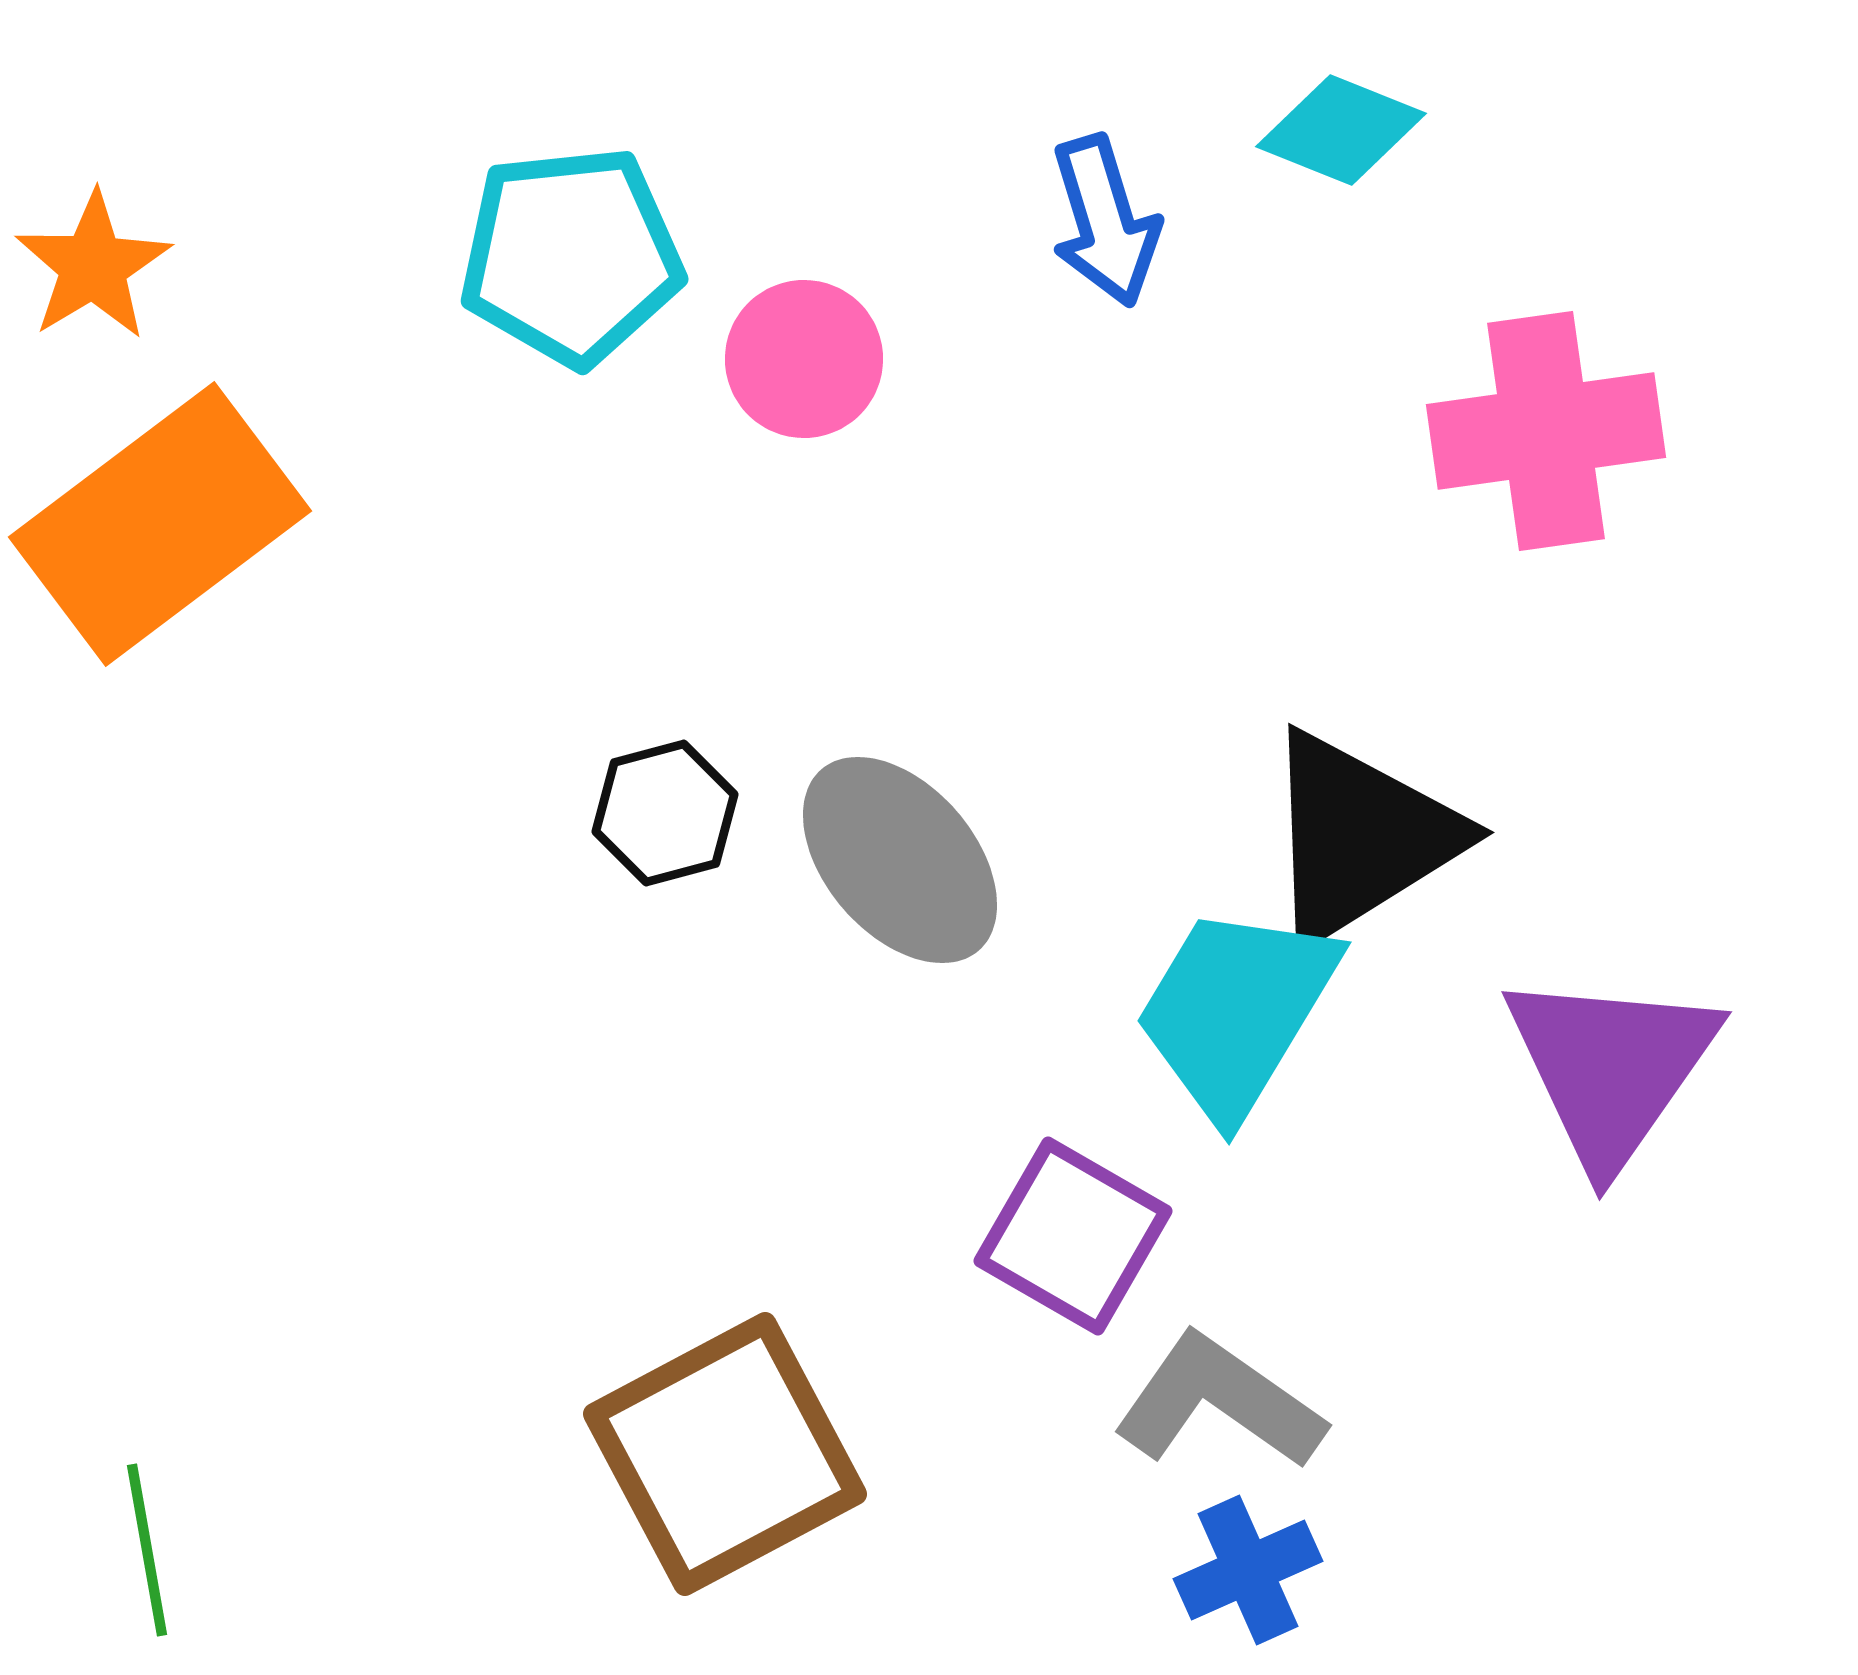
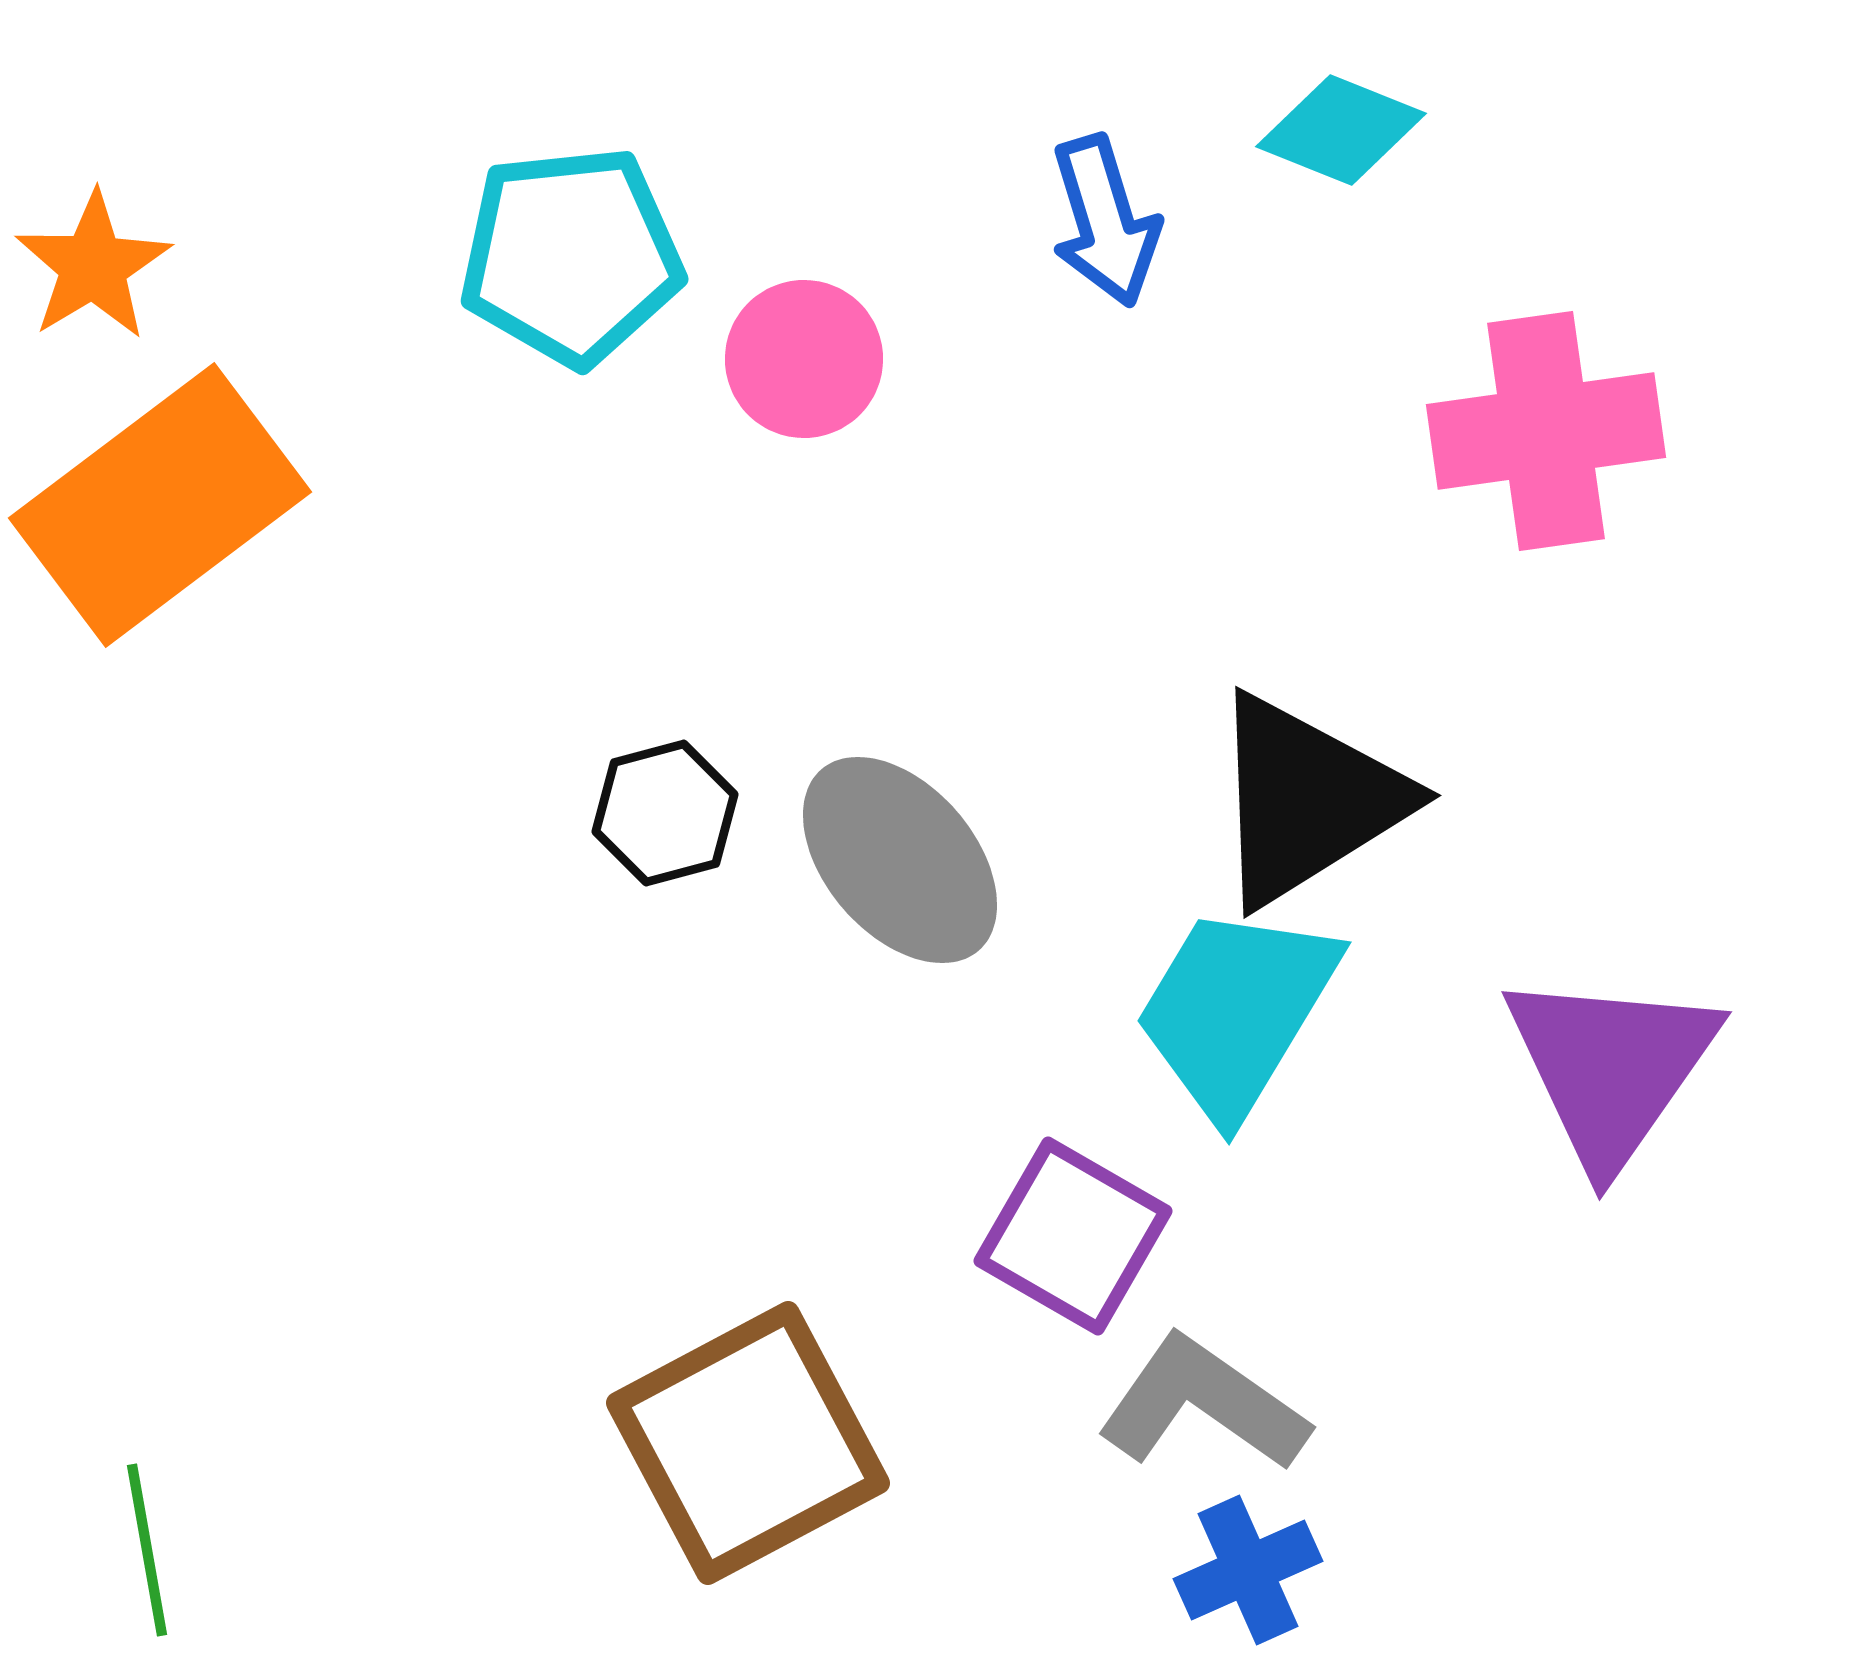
orange rectangle: moved 19 px up
black triangle: moved 53 px left, 37 px up
gray L-shape: moved 16 px left, 2 px down
brown square: moved 23 px right, 11 px up
